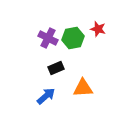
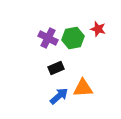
blue arrow: moved 13 px right
